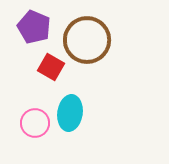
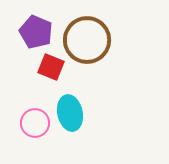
purple pentagon: moved 2 px right, 5 px down
red square: rotated 8 degrees counterclockwise
cyan ellipse: rotated 20 degrees counterclockwise
